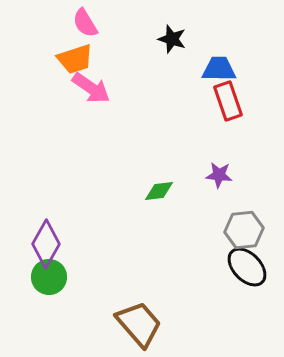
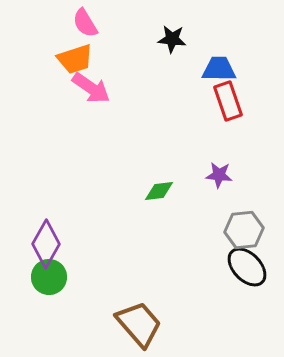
black star: rotated 12 degrees counterclockwise
